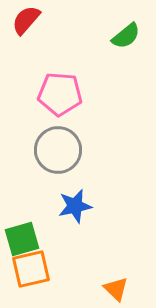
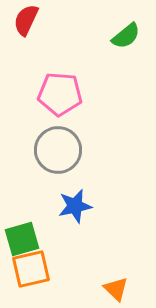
red semicircle: rotated 16 degrees counterclockwise
